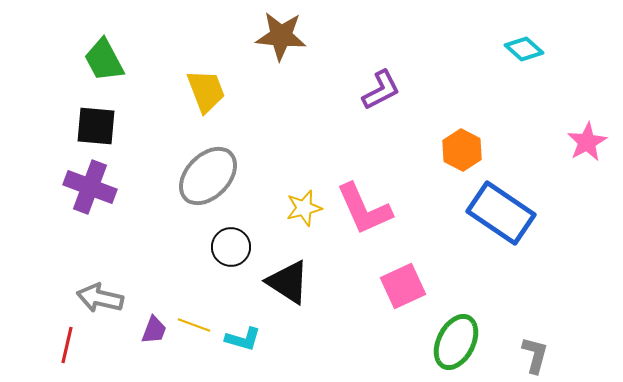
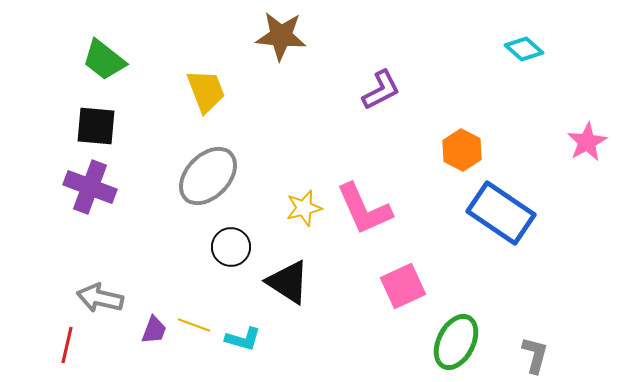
green trapezoid: rotated 24 degrees counterclockwise
